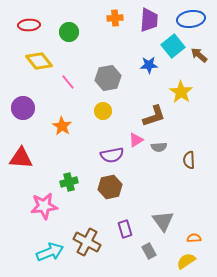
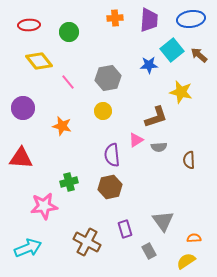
cyan square: moved 1 px left, 4 px down
yellow star: rotated 20 degrees counterclockwise
brown L-shape: moved 2 px right, 1 px down
orange star: rotated 18 degrees counterclockwise
purple semicircle: rotated 95 degrees clockwise
cyan arrow: moved 22 px left, 4 px up
